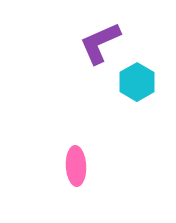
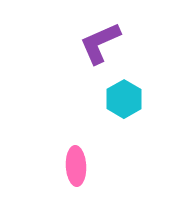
cyan hexagon: moved 13 px left, 17 px down
